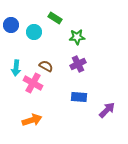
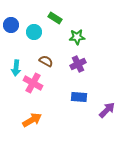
brown semicircle: moved 5 px up
orange arrow: rotated 12 degrees counterclockwise
